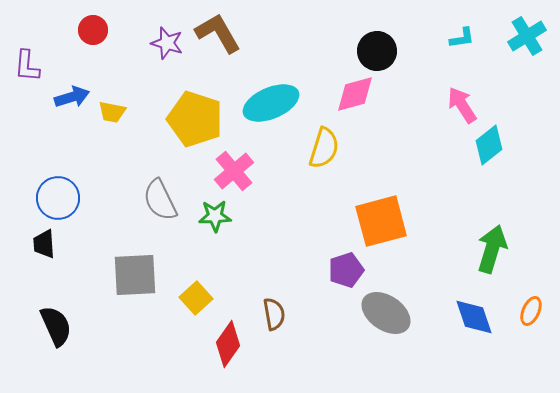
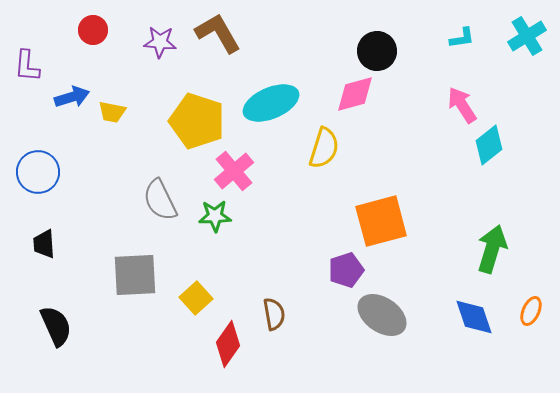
purple star: moved 7 px left, 1 px up; rotated 12 degrees counterclockwise
yellow pentagon: moved 2 px right, 2 px down
blue circle: moved 20 px left, 26 px up
gray ellipse: moved 4 px left, 2 px down
